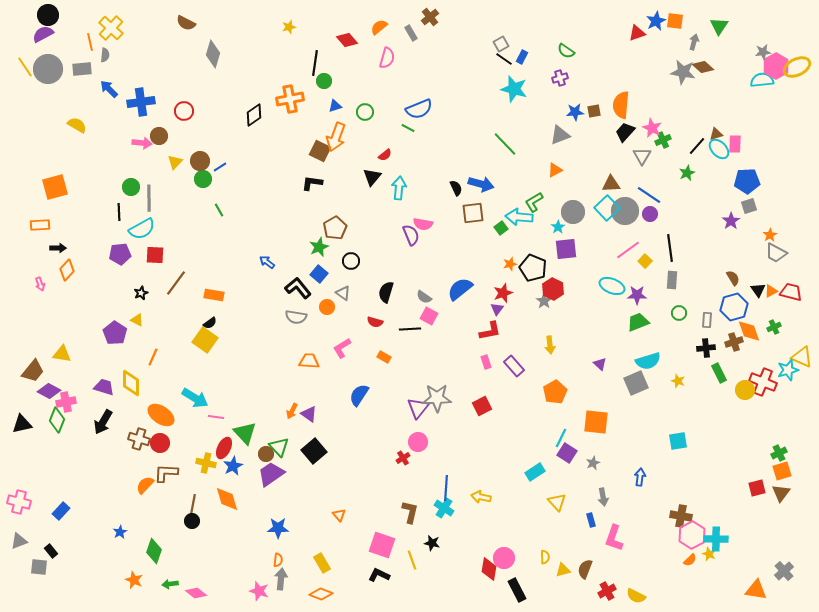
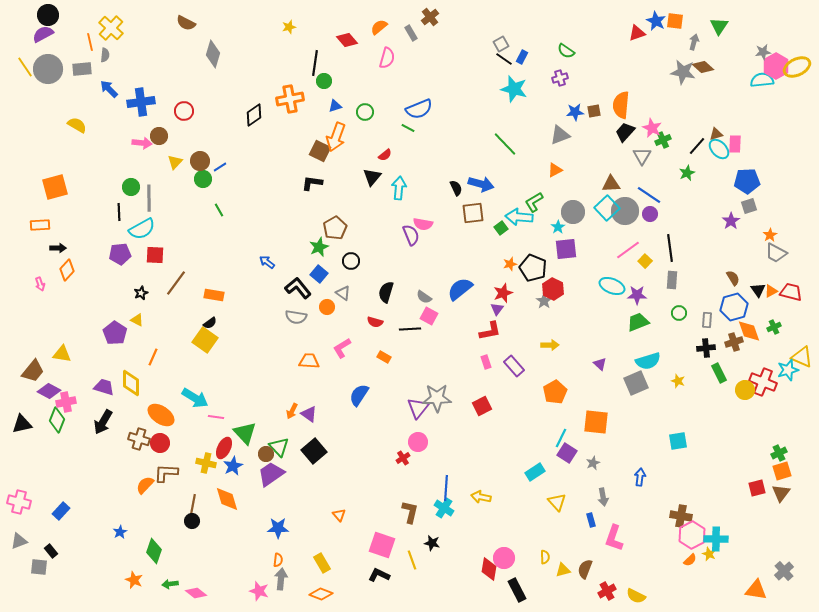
blue star at (656, 21): rotated 18 degrees counterclockwise
yellow arrow at (550, 345): rotated 84 degrees counterclockwise
